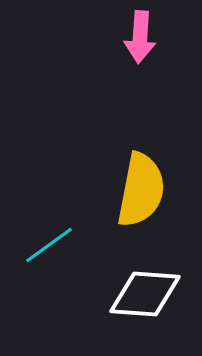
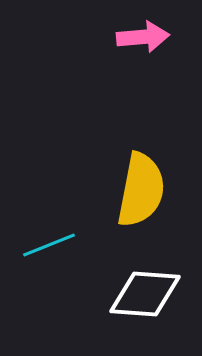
pink arrow: moved 3 px right; rotated 99 degrees counterclockwise
cyan line: rotated 14 degrees clockwise
